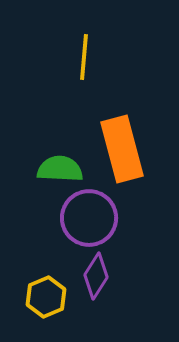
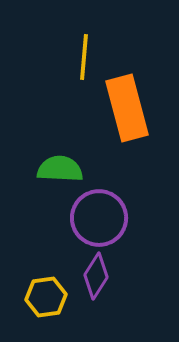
orange rectangle: moved 5 px right, 41 px up
purple circle: moved 10 px right
yellow hexagon: rotated 15 degrees clockwise
